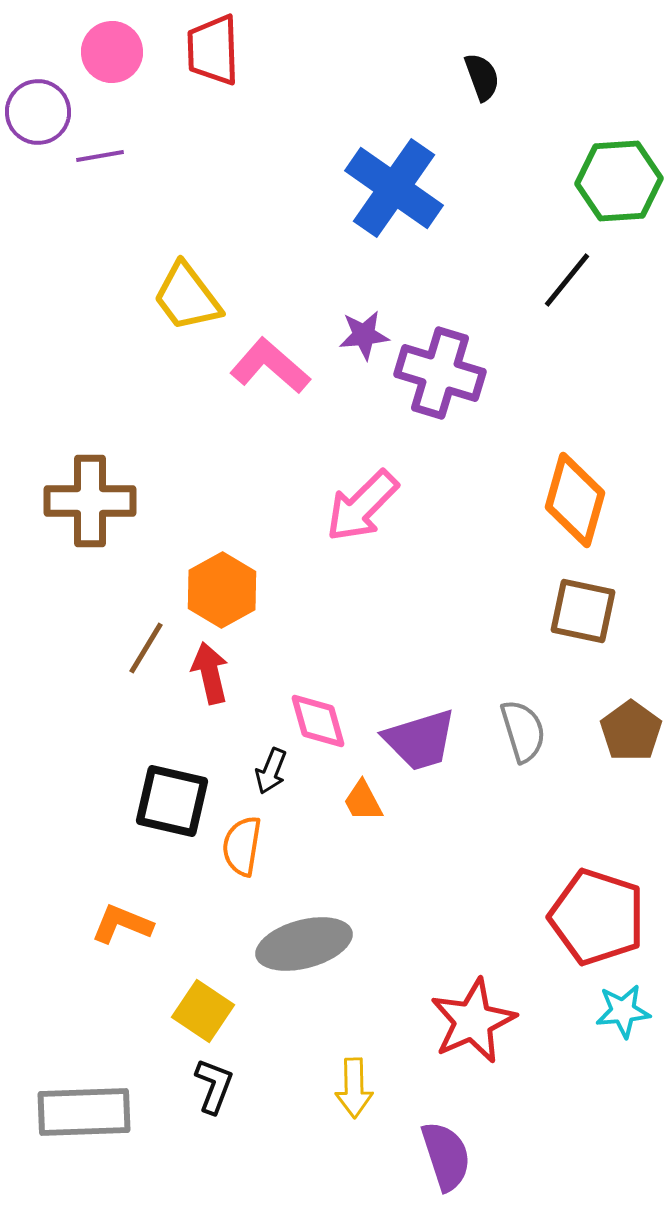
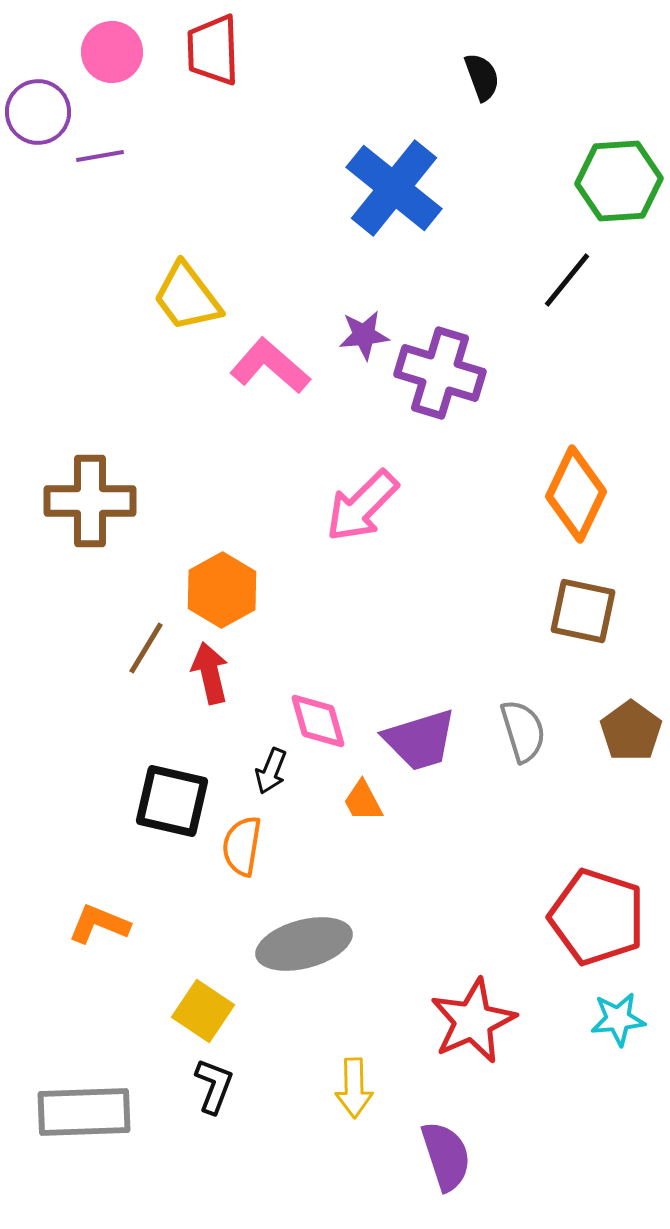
blue cross: rotated 4 degrees clockwise
orange diamond: moved 1 px right, 6 px up; rotated 10 degrees clockwise
orange L-shape: moved 23 px left
cyan star: moved 5 px left, 8 px down
